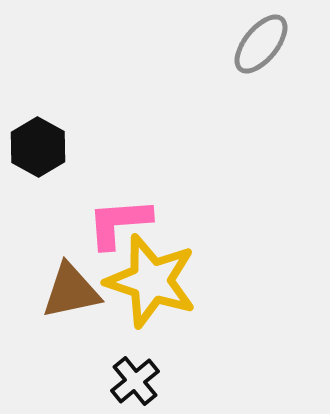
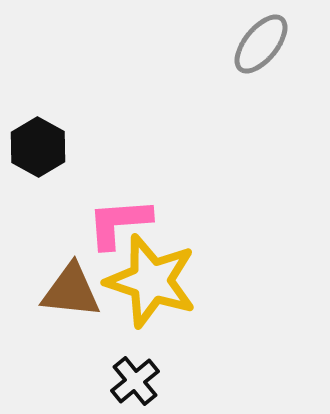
brown triangle: rotated 18 degrees clockwise
